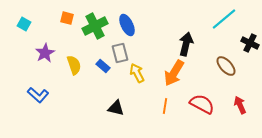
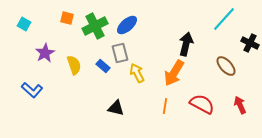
cyan line: rotated 8 degrees counterclockwise
blue ellipse: rotated 75 degrees clockwise
blue L-shape: moved 6 px left, 5 px up
